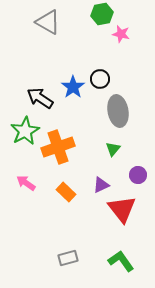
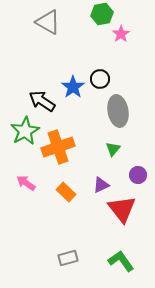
pink star: rotated 24 degrees clockwise
black arrow: moved 2 px right, 3 px down
